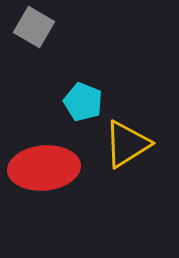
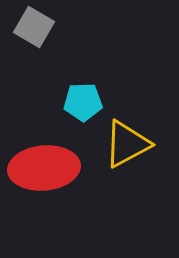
cyan pentagon: rotated 24 degrees counterclockwise
yellow triangle: rotated 4 degrees clockwise
